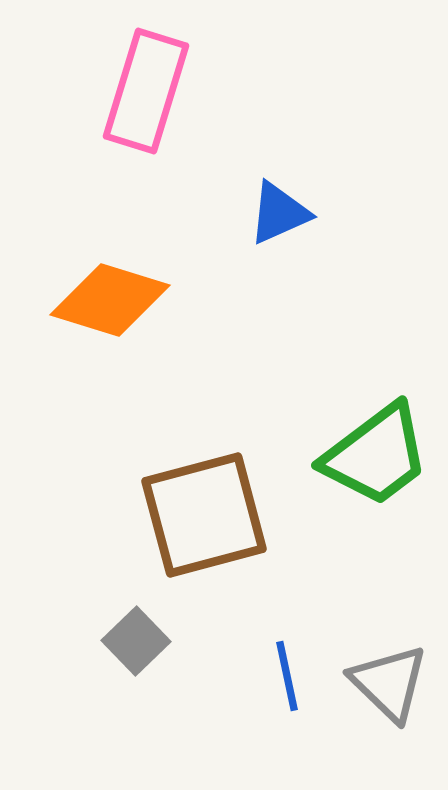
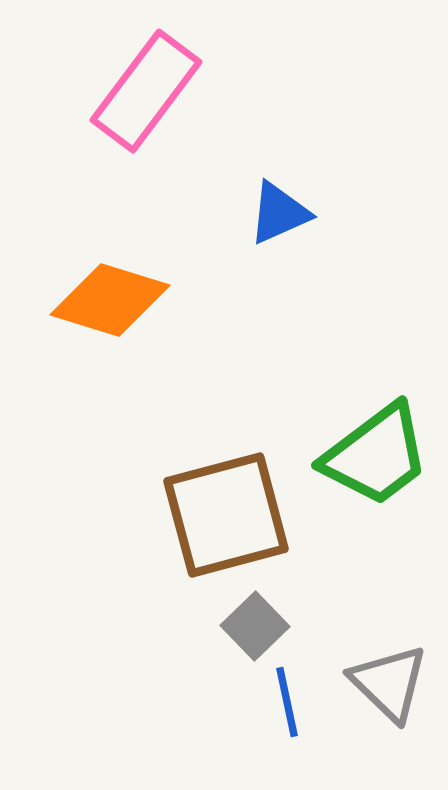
pink rectangle: rotated 20 degrees clockwise
brown square: moved 22 px right
gray square: moved 119 px right, 15 px up
blue line: moved 26 px down
